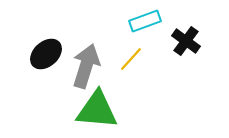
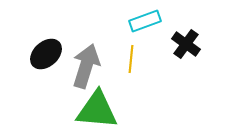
black cross: moved 3 px down
yellow line: rotated 36 degrees counterclockwise
